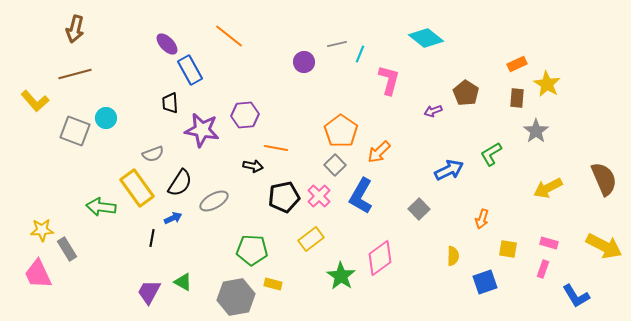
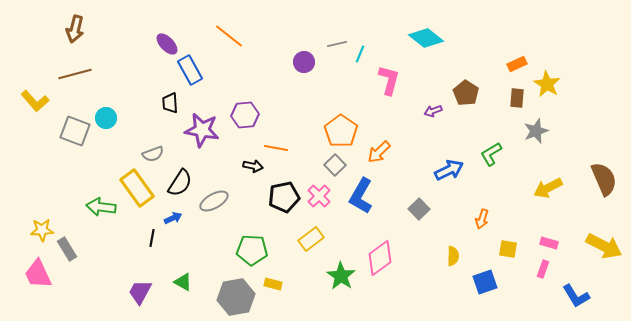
gray star at (536, 131): rotated 15 degrees clockwise
purple trapezoid at (149, 292): moved 9 px left
